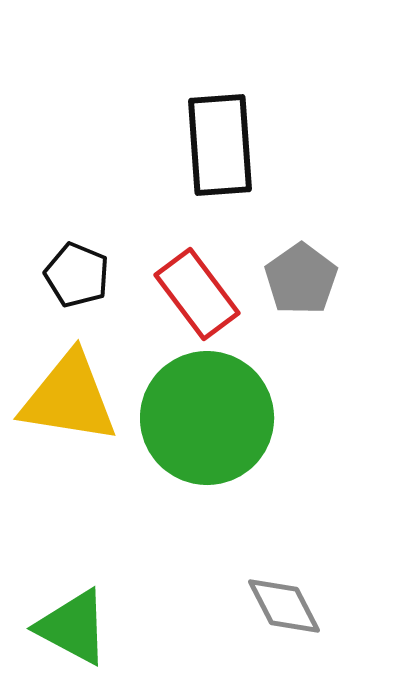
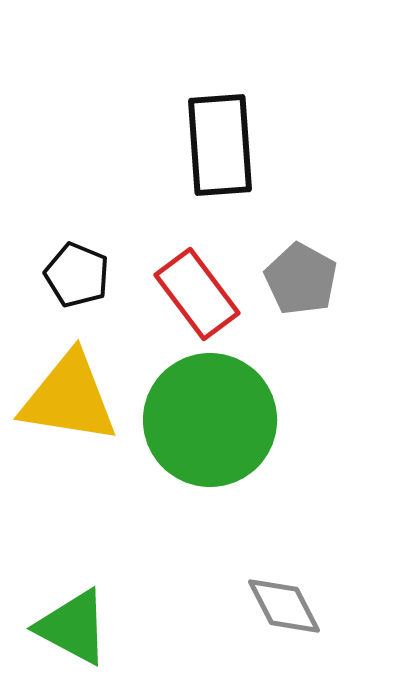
gray pentagon: rotated 8 degrees counterclockwise
green circle: moved 3 px right, 2 px down
